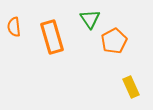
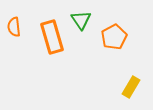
green triangle: moved 9 px left, 1 px down
orange pentagon: moved 4 px up
yellow rectangle: rotated 55 degrees clockwise
